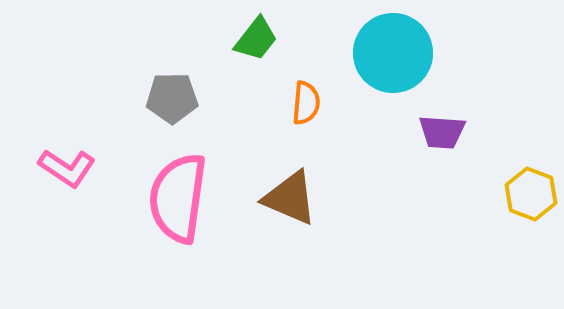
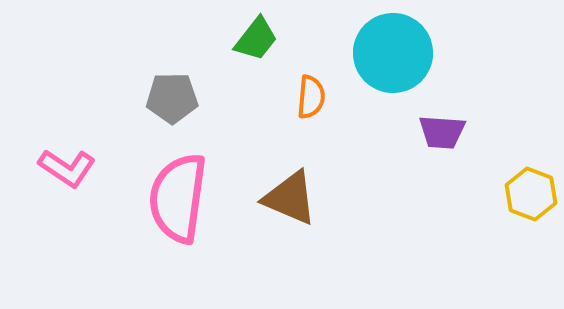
orange semicircle: moved 5 px right, 6 px up
